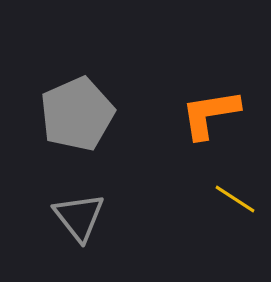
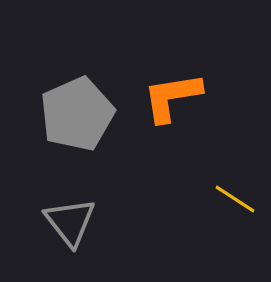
orange L-shape: moved 38 px left, 17 px up
gray triangle: moved 9 px left, 5 px down
